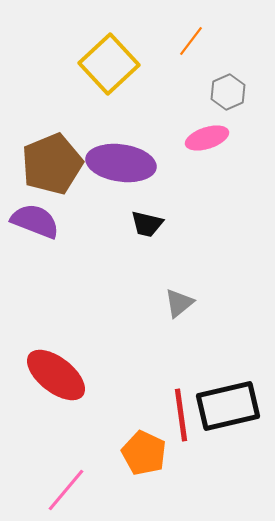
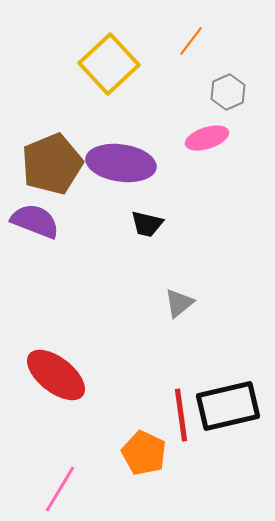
pink line: moved 6 px left, 1 px up; rotated 9 degrees counterclockwise
